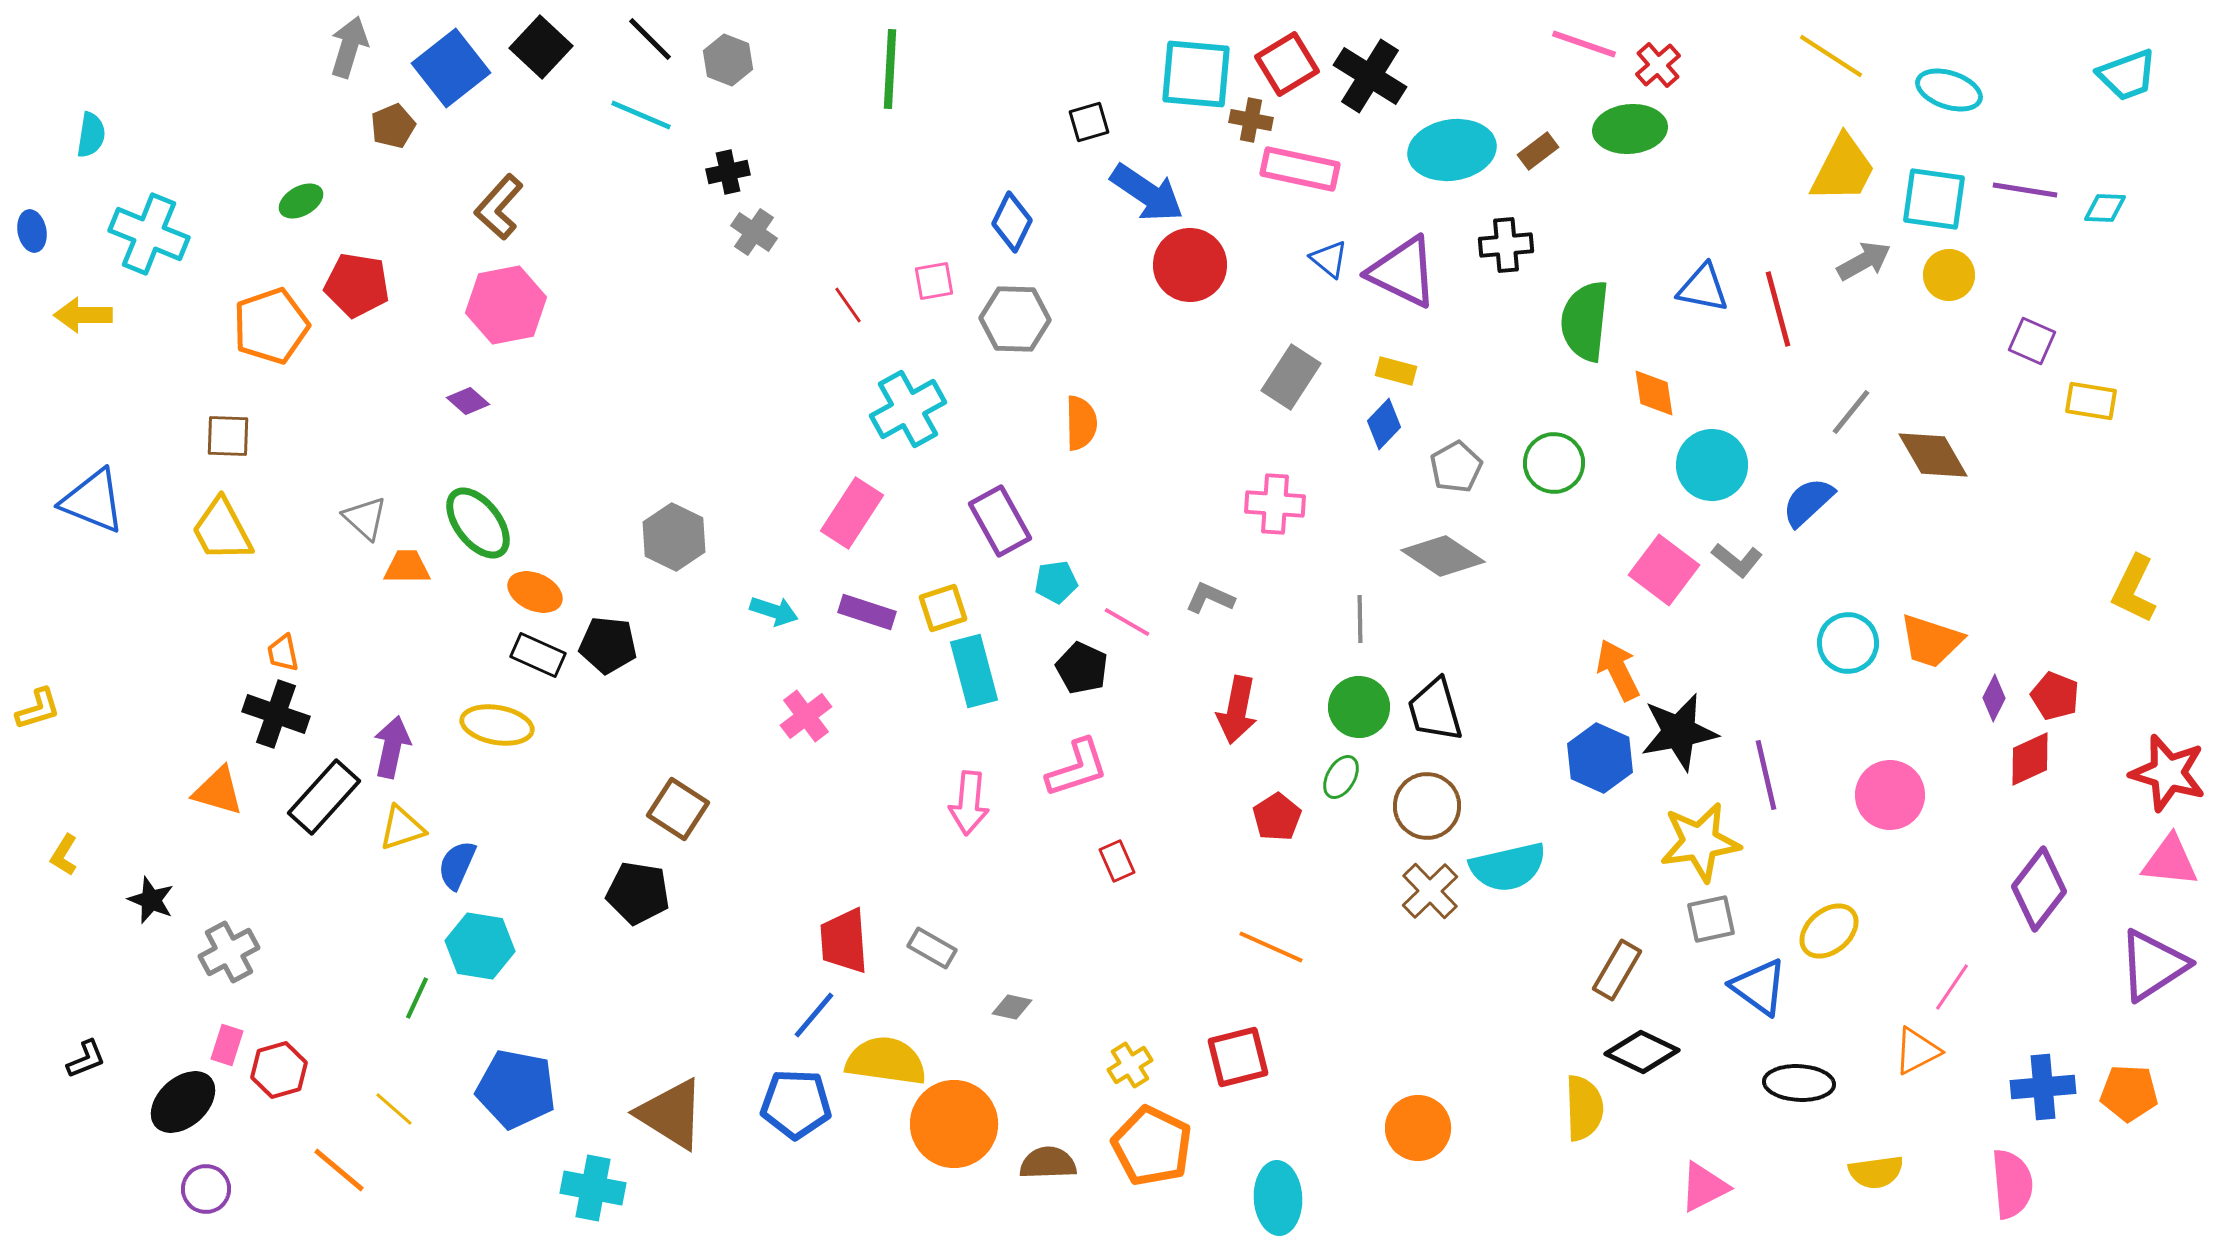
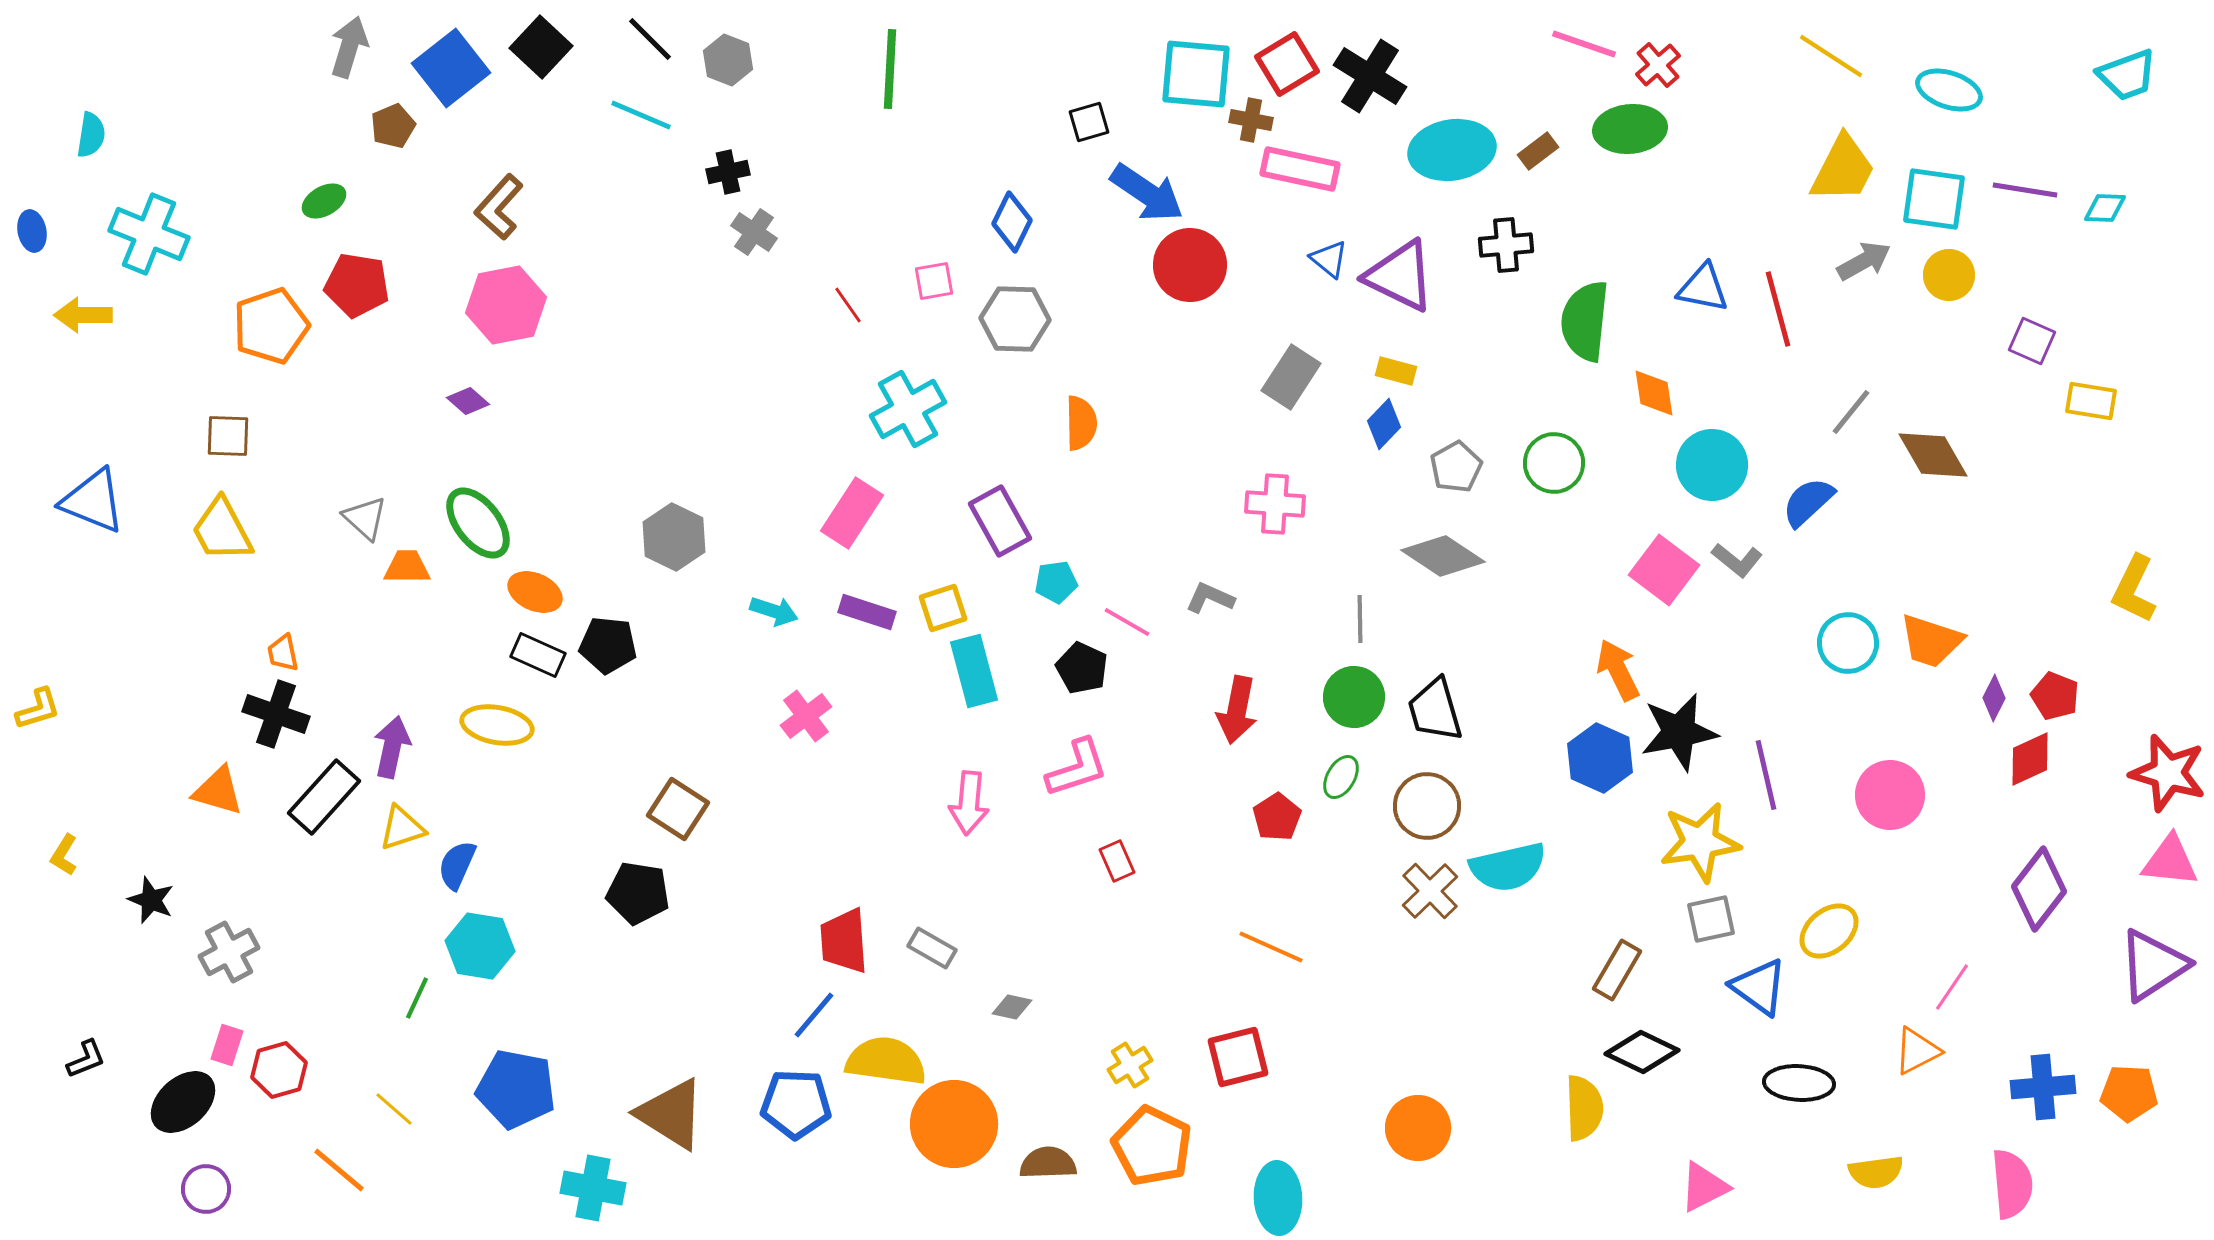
green ellipse at (301, 201): moved 23 px right
purple triangle at (1403, 272): moved 3 px left, 4 px down
green circle at (1359, 707): moved 5 px left, 10 px up
